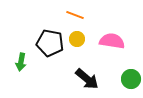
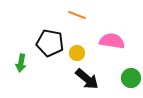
orange line: moved 2 px right
yellow circle: moved 14 px down
green arrow: moved 1 px down
green circle: moved 1 px up
